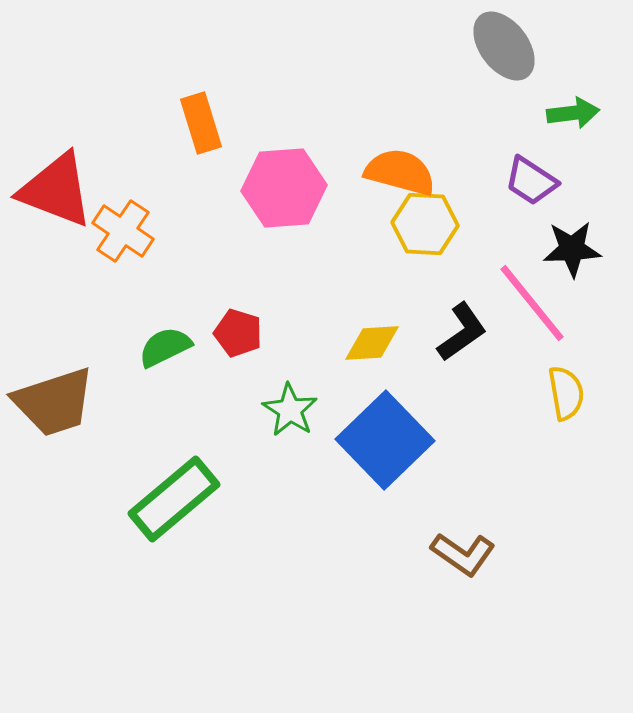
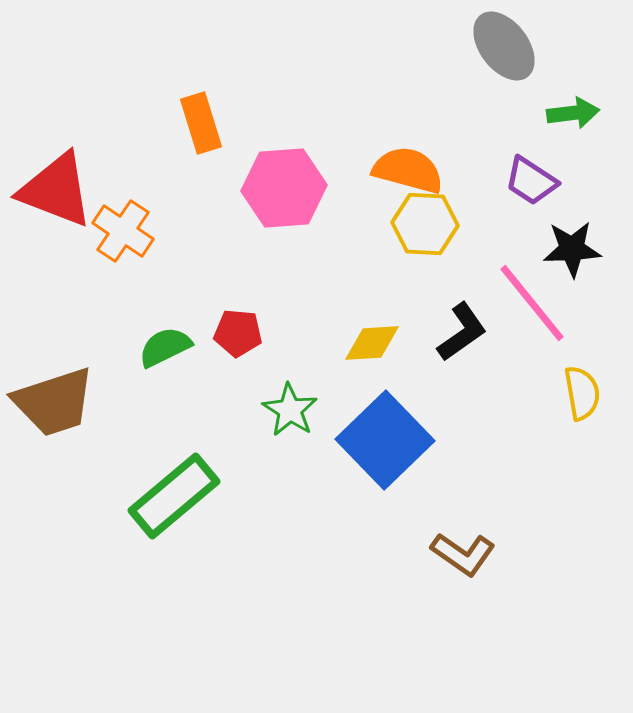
orange semicircle: moved 8 px right, 2 px up
red pentagon: rotated 12 degrees counterclockwise
yellow semicircle: moved 16 px right
green rectangle: moved 3 px up
